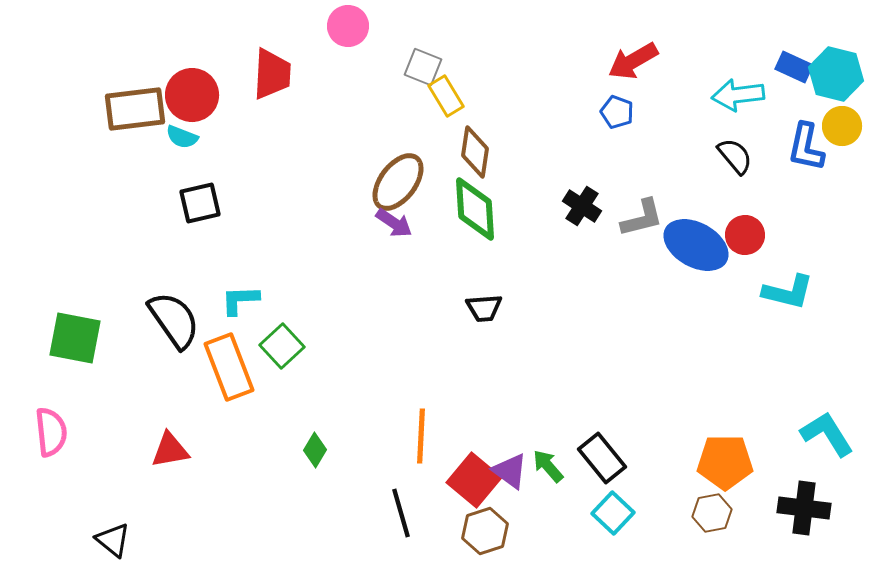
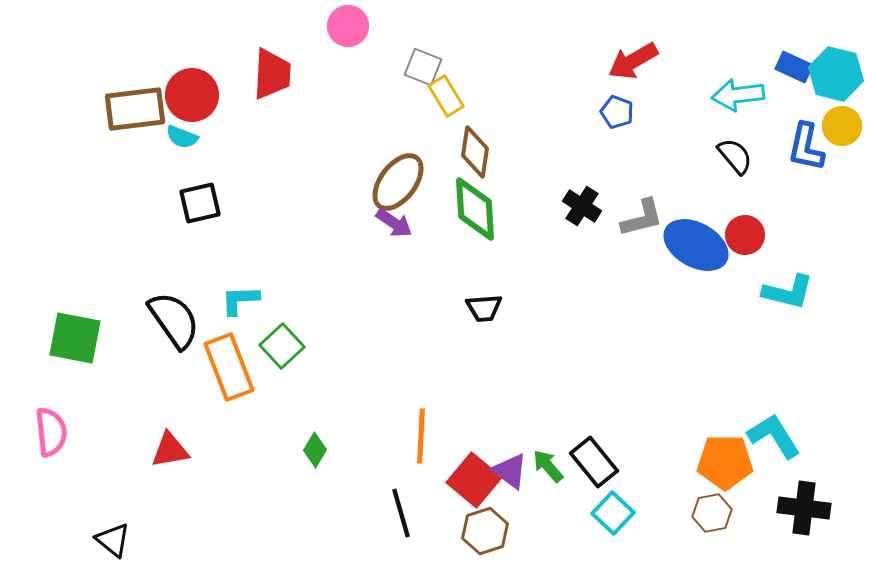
cyan L-shape at (827, 434): moved 53 px left, 2 px down
black rectangle at (602, 458): moved 8 px left, 4 px down
